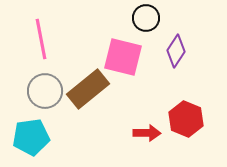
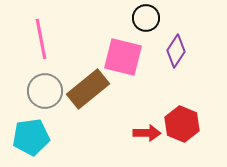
red hexagon: moved 4 px left, 5 px down
